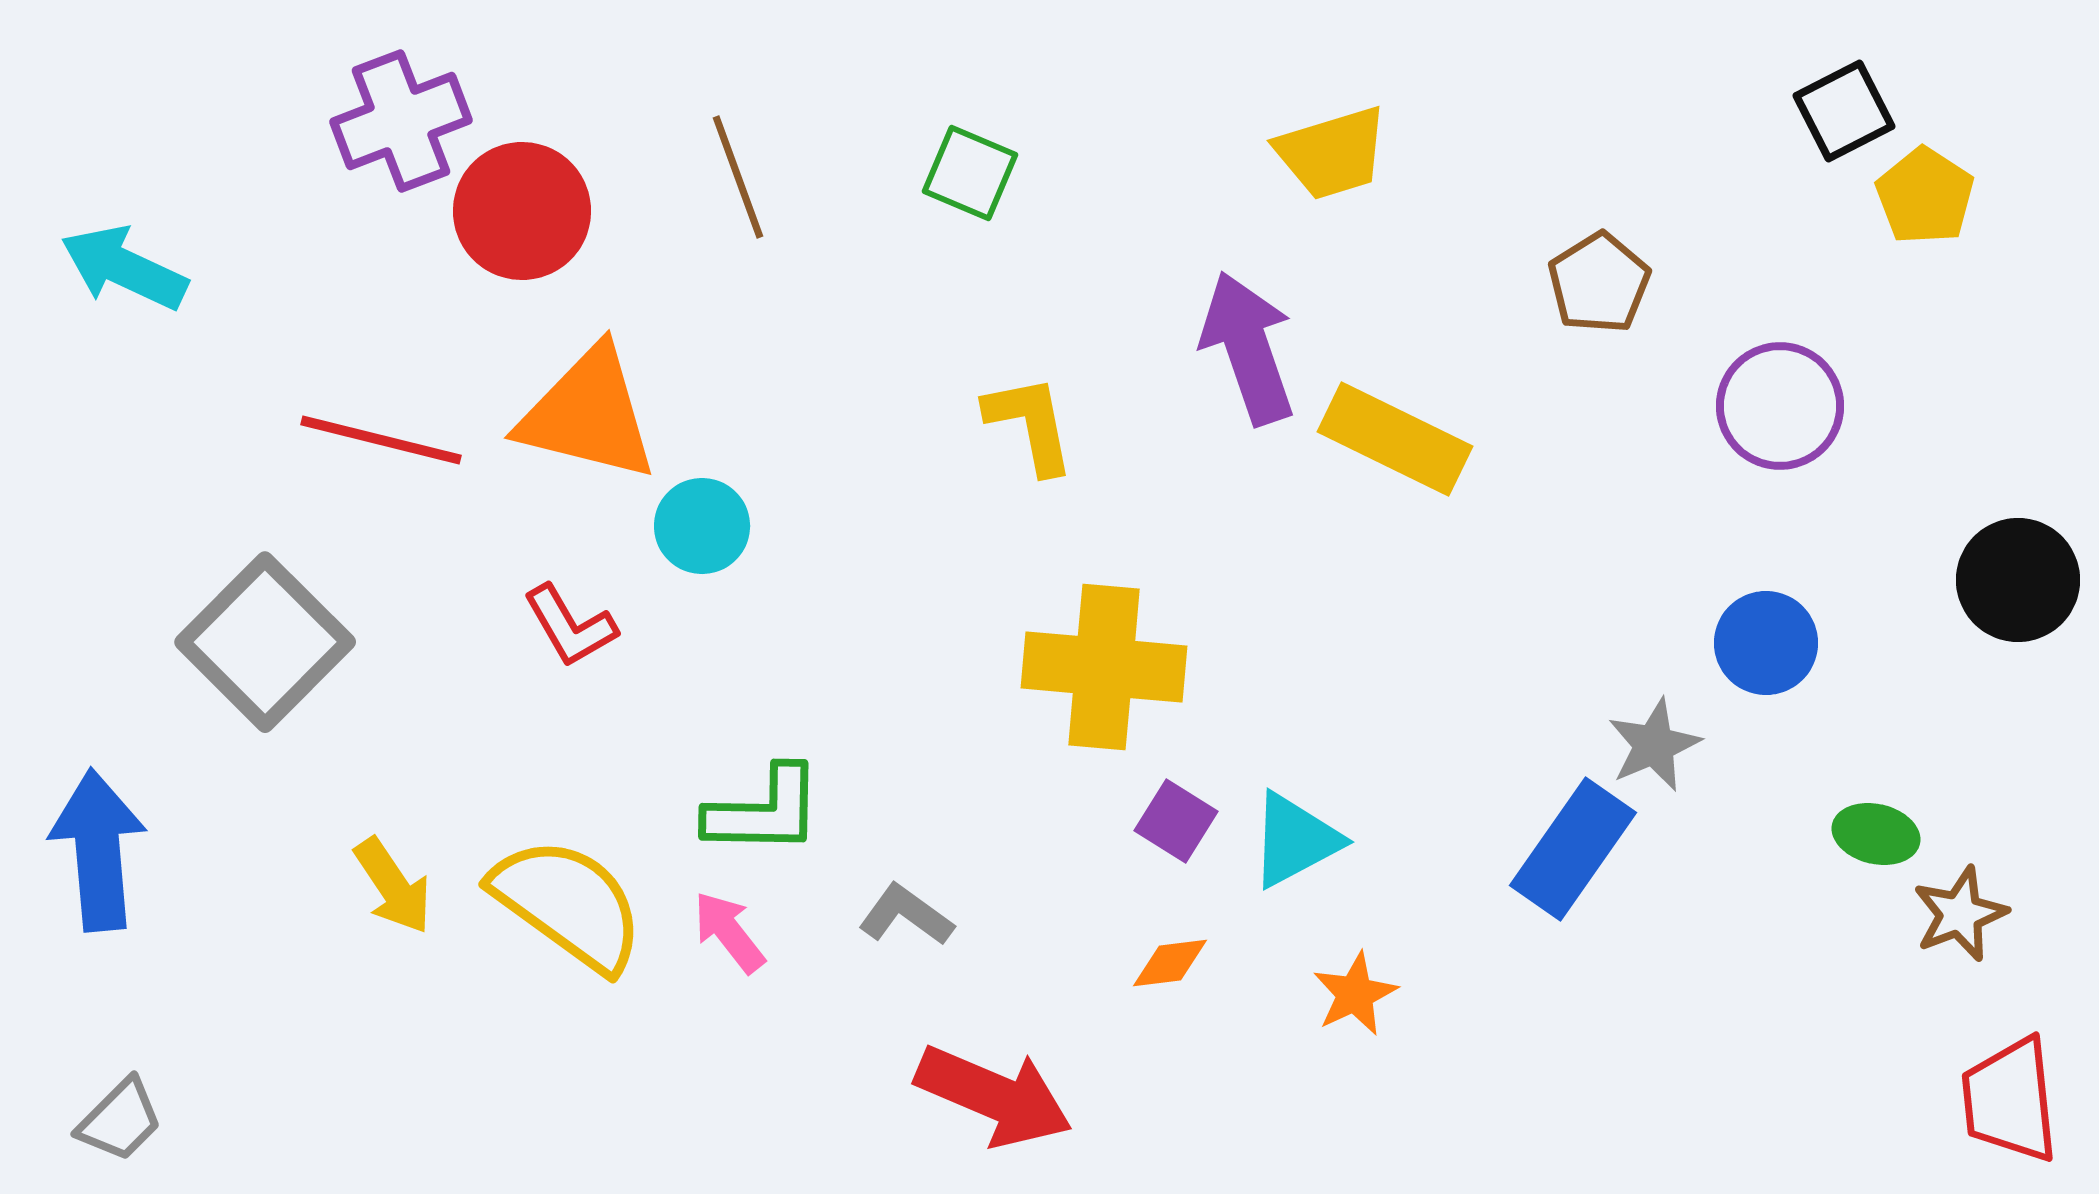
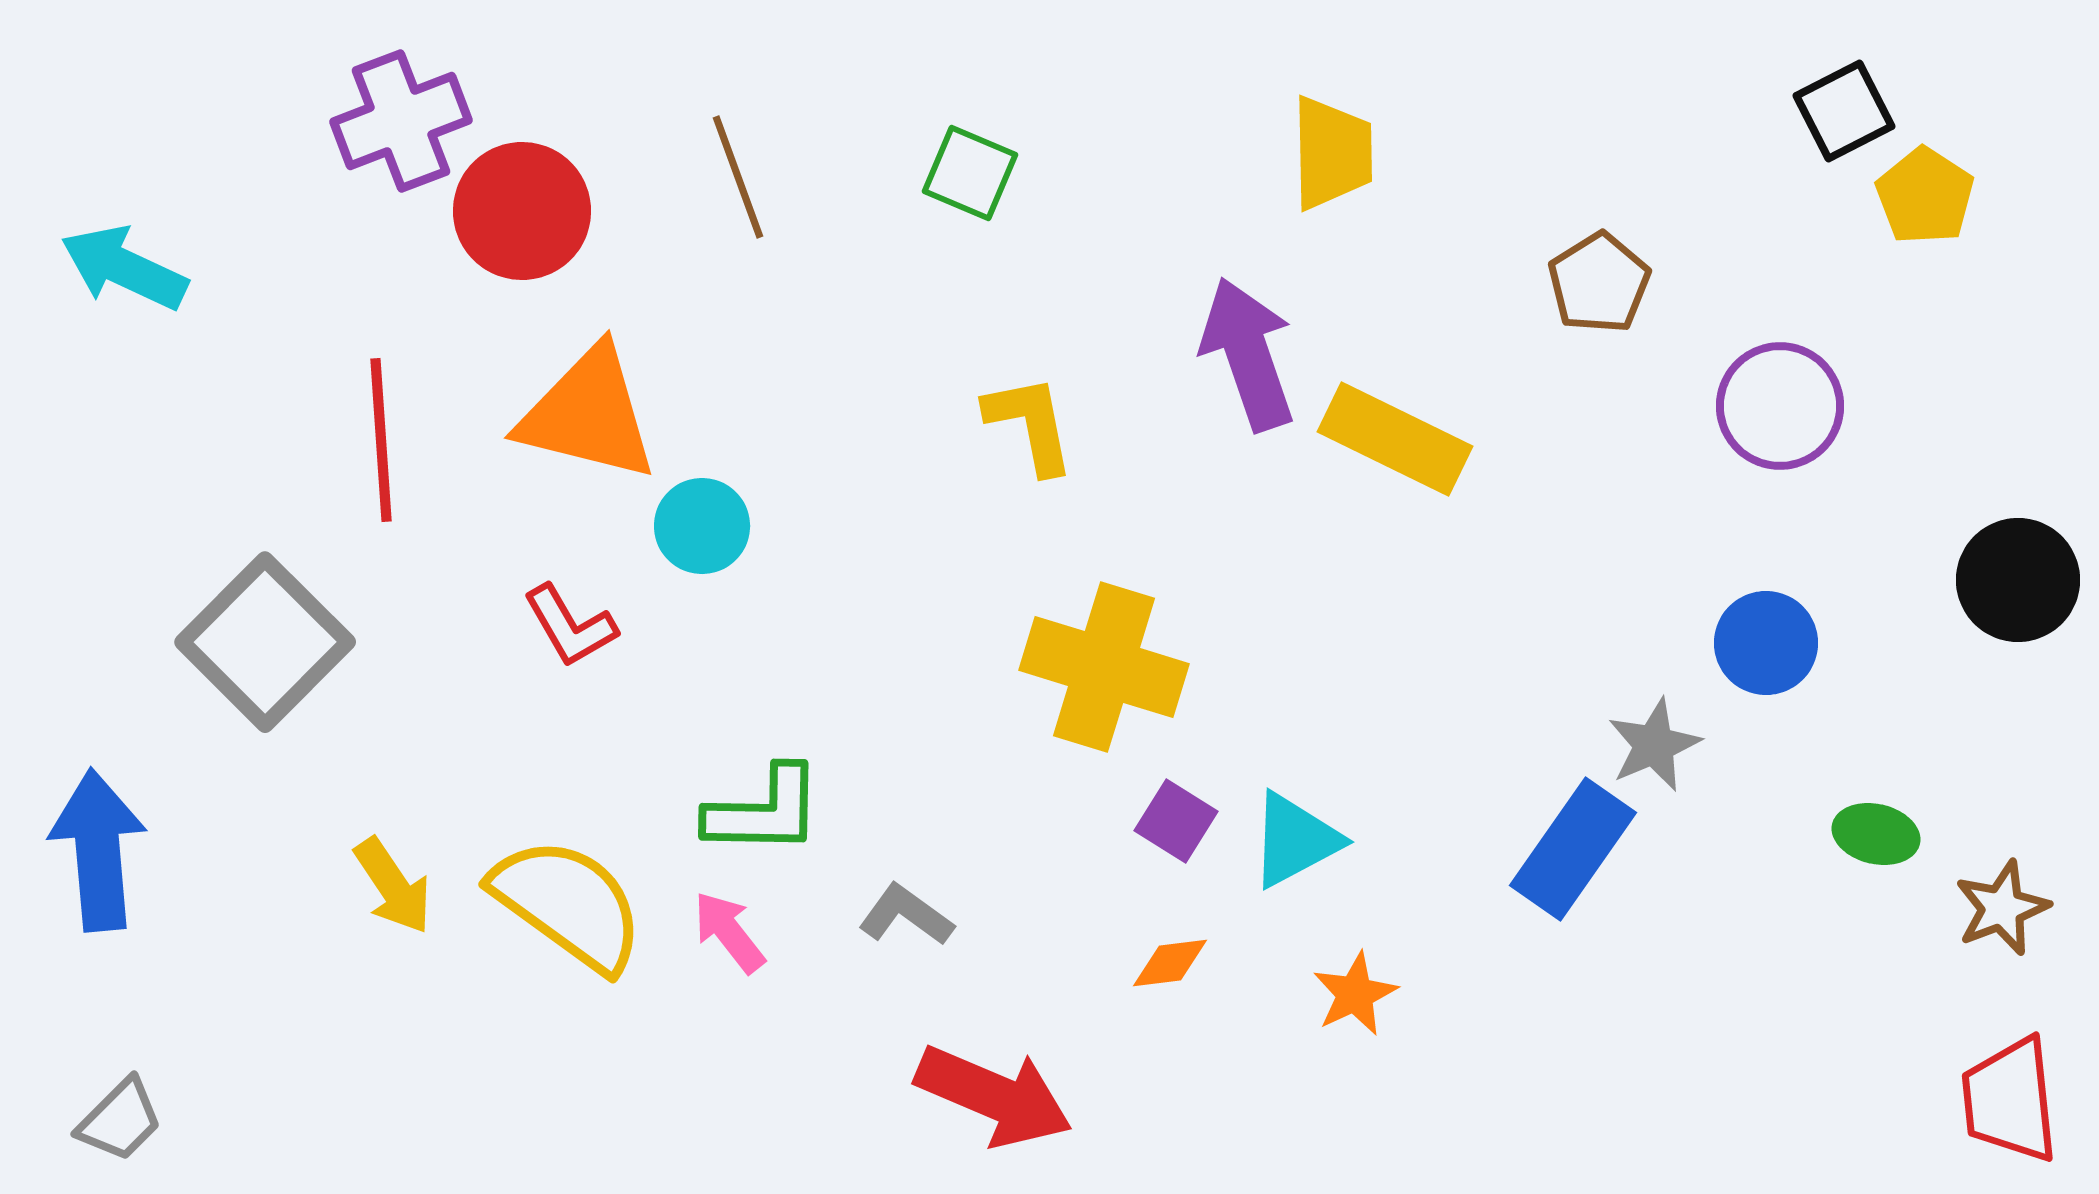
yellow trapezoid: rotated 74 degrees counterclockwise
purple arrow: moved 6 px down
red line: rotated 72 degrees clockwise
yellow cross: rotated 12 degrees clockwise
brown star: moved 42 px right, 6 px up
